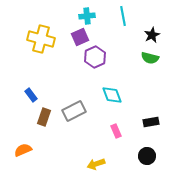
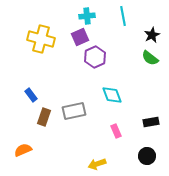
green semicircle: rotated 24 degrees clockwise
gray rectangle: rotated 15 degrees clockwise
yellow arrow: moved 1 px right
